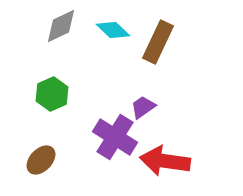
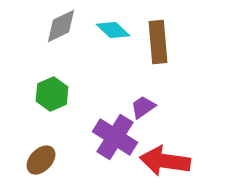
brown rectangle: rotated 30 degrees counterclockwise
